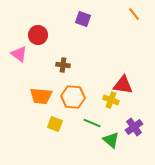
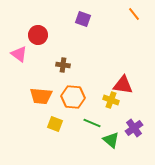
purple cross: moved 1 px down
